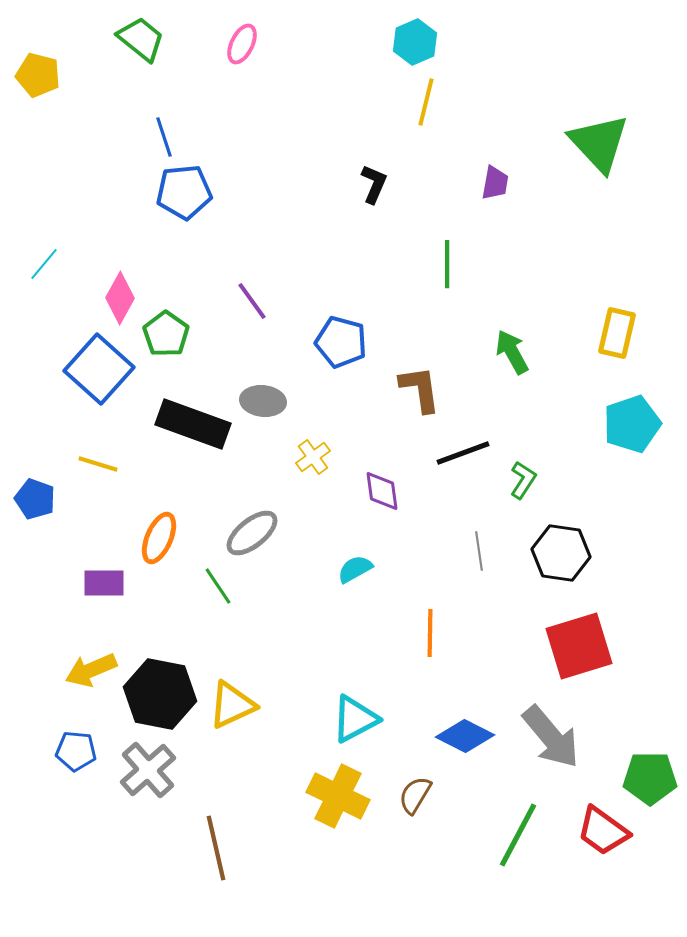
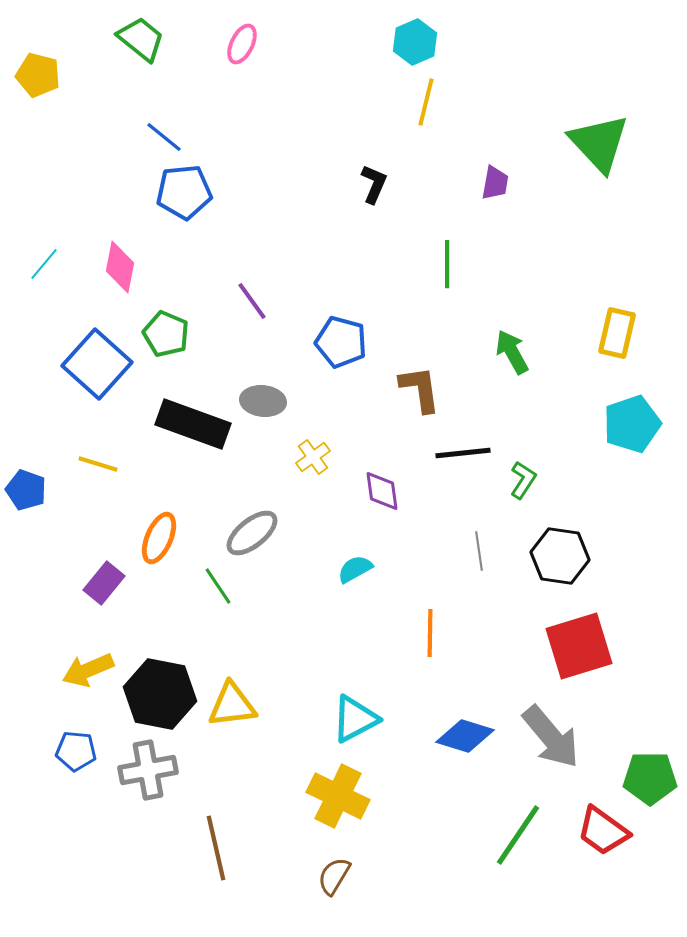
blue line at (164, 137): rotated 33 degrees counterclockwise
pink diamond at (120, 298): moved 31 px up; rotated 18 degrees counterclockwise
green pentagon at (166, 334): rotated 12 degrees counterclockwise
blue square at (99, 369): moved 2 px left, 5 px up
black line at (463, 453): rotated 14 degrees clockwise
blue pentagon at (35, 499): moved 9 px left, 9 px up
black hexagon at (561, 553): moved 1 px left, 3 px down
purple rectangle at (104, 583): rotated 51 degrees counterclockwise
yellow arrow at (91, 670): moved 3 px left
yellow triangle at (232, 705): rotated 18 degrees clockwise
blue diamond at (465, 736): rotated 10 degrees counterclockwise
gray cross at (148, 770): rotated 30 degrees clockwise
brown semicircle at (415, 795): moved 81 px left, 81 px down
green line at (518, 835): rotated 6 degrees clockwise
